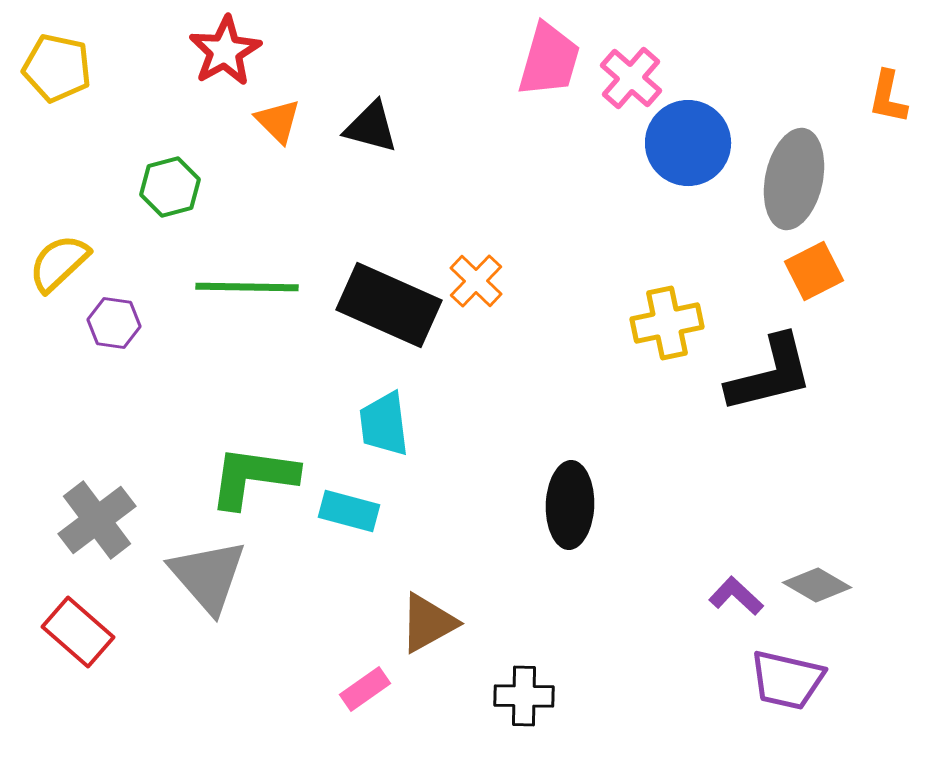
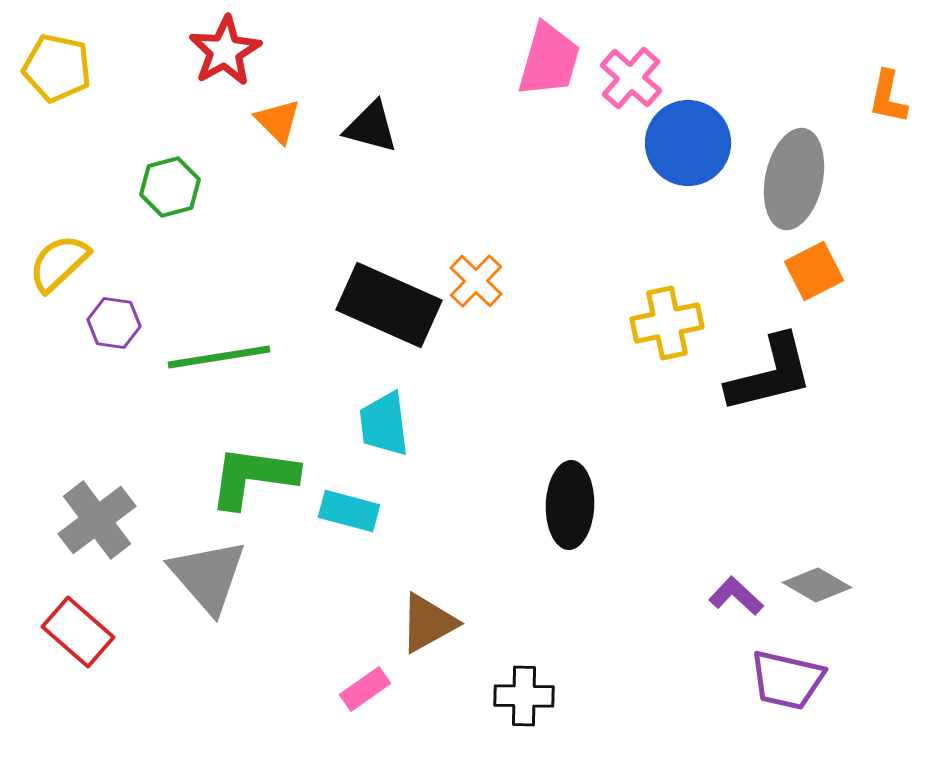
green line: moved 28 px left, 70 px down; rotated 10 degrees counterclockwise
